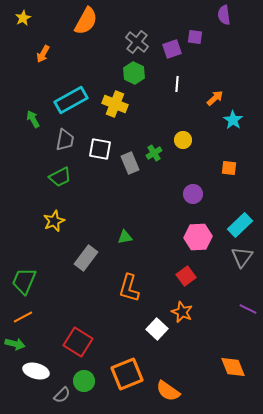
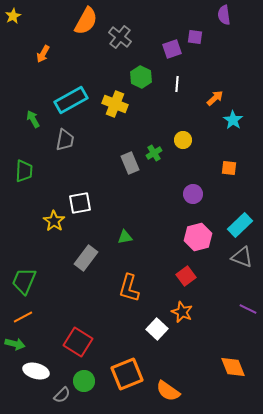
yellow star at (23, 18): moved 10 px left, 2 px up
gray cross at (137, 42): moved 17 px left, 5 px up
green hexagon at (134, 73): moved 7 px right, 4 px down
white square at (100, 149): moved 20 px left, 54 px down; rotated 20 degrees counterclockwise
green trapezoid at (60, 177): moved 36 px left, 6 px up; rotated 60 degrees counterclockwise
yellow star at (54, 221): rotated 15 degrees counterclockwise
pink hexagon at (198, 237): rotated 12 degrees counterclockwise
gray triangle at (242, 257): rotated 45 degrees counterclockwise
